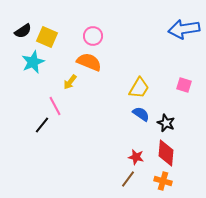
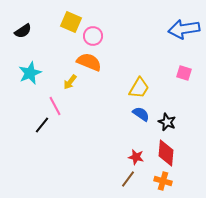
yellow square: moved 24 px right, 15 px up
cyan star: moved 3 px left, 11 px down
pink square: moved 12 px up
black star: moved 1 px right, 1 px up
